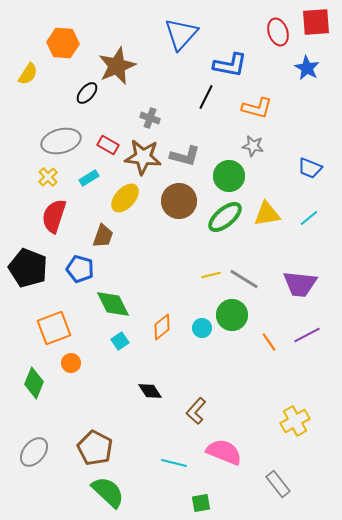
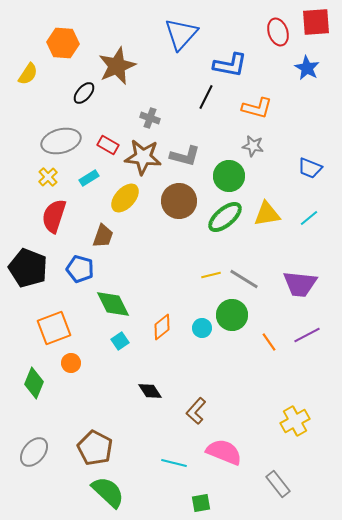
black ellipse at (87, 93): moved 3 px left
